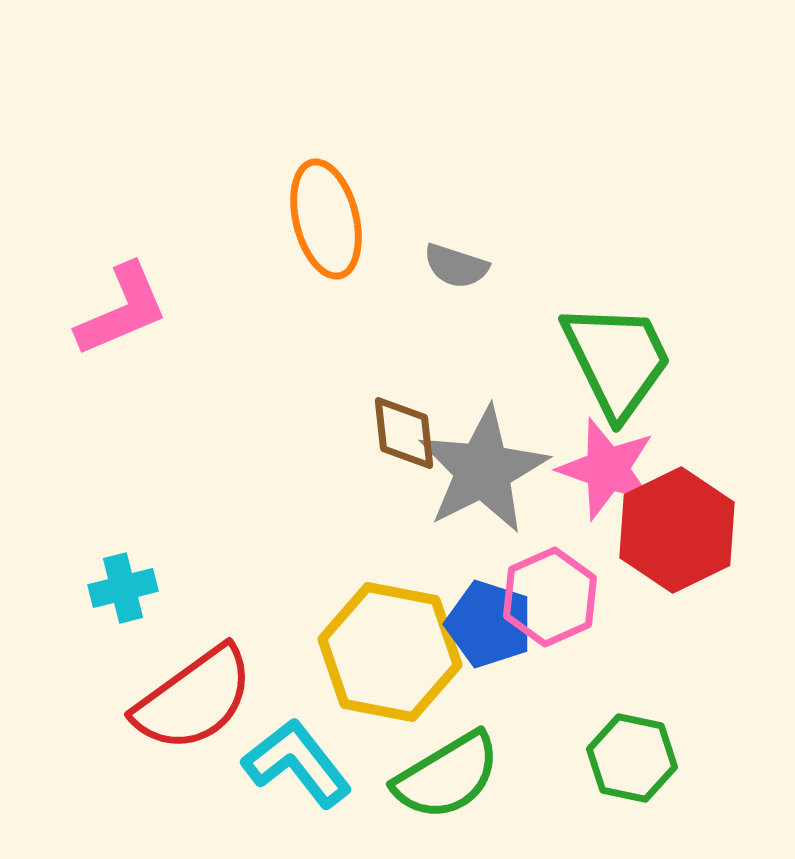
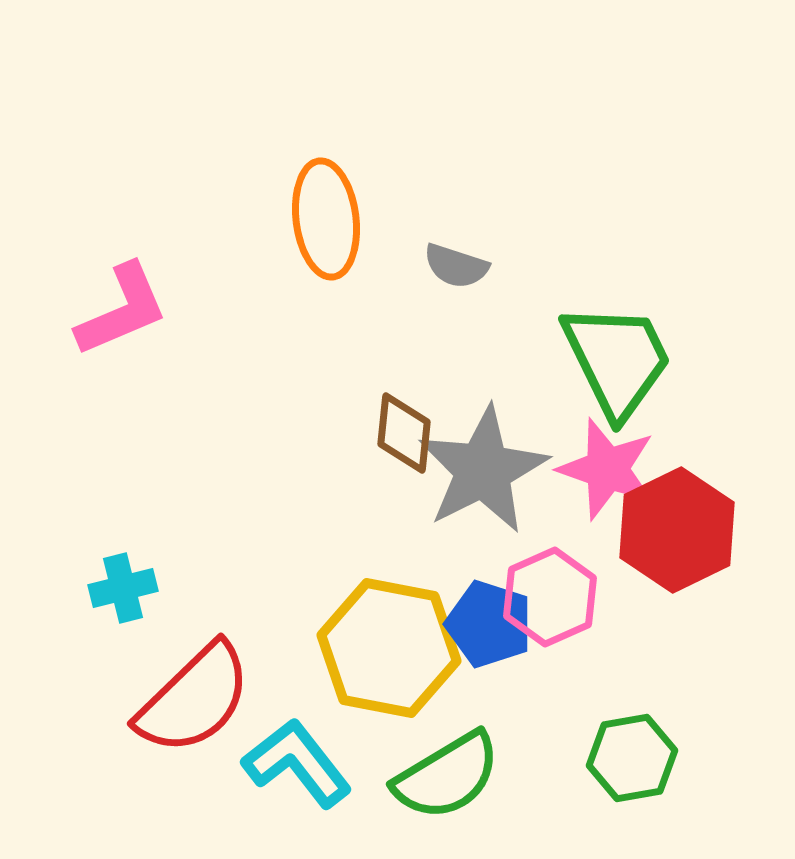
orange ellipse: rotated 7 degrees clockwise
brown diamond: rotated 12 degrees clockwise
yellow hexagon: moved 1 px left, 4 px up
red semicircle: rotated 8 degrees counterclockwise
green hexagon: rotated 22 degrees counterclockwise
